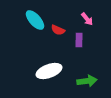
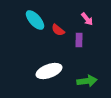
red semicircle: rotated 16 degrees clockwise
